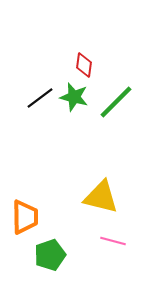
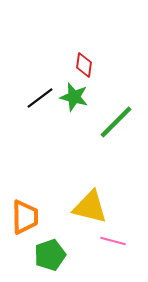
green line: moved 20 px down
yellow triangle: moved 11 px left, 10 px down
